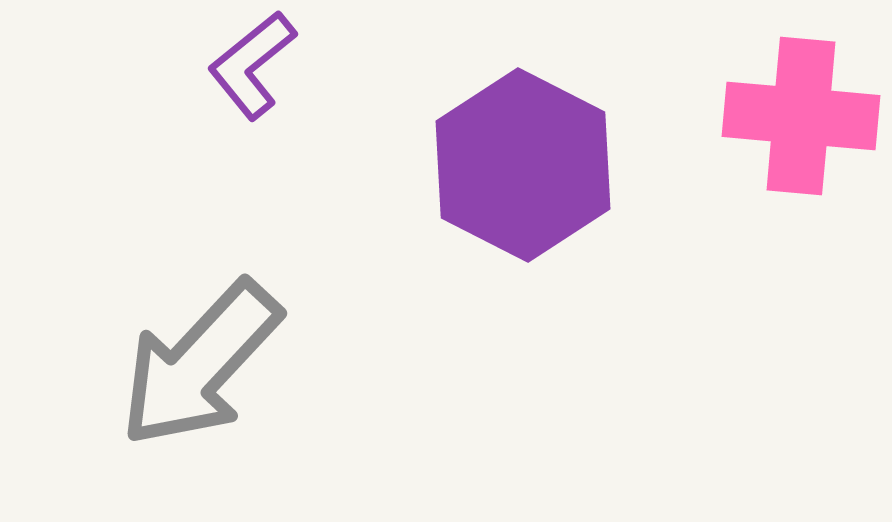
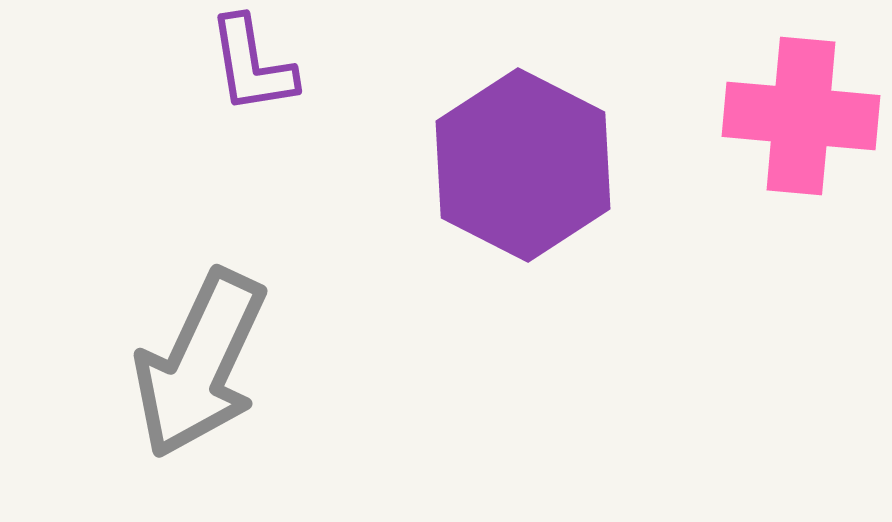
purple L-shape: rotated 60 degrees counterclockwise
gray arrow: rotated 18 degrees counterclockwise
